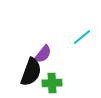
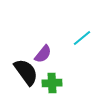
cyan line: moved 1 px down
black semicircle: moved 5 px left; rotated 56 degrees counterclockwise
